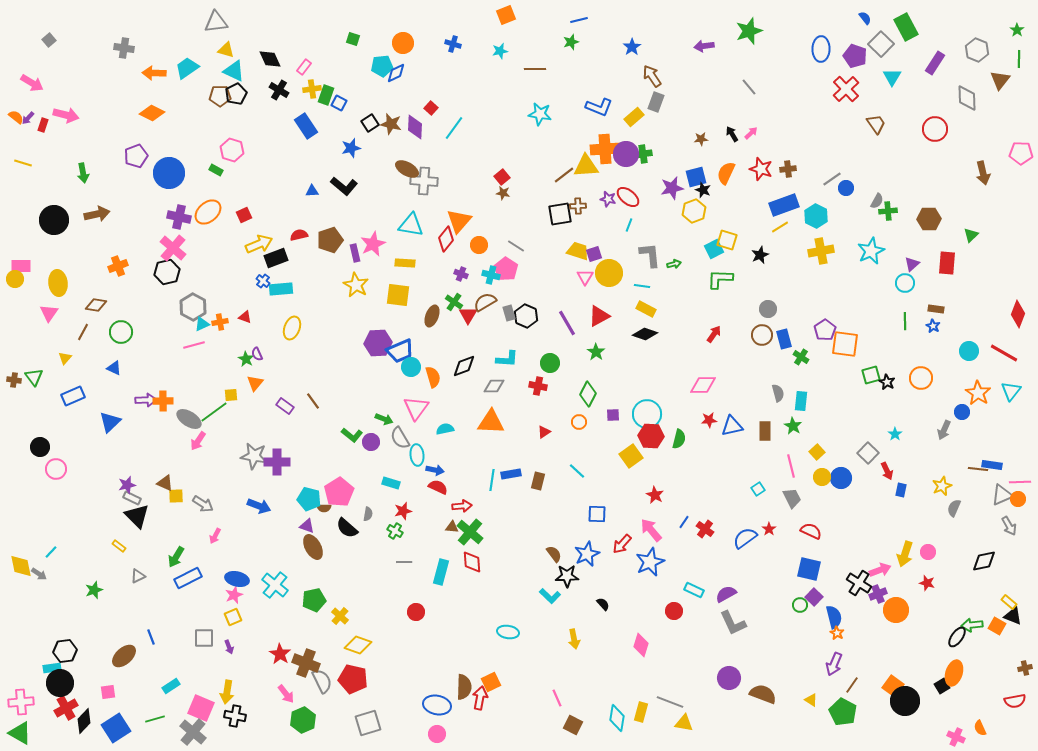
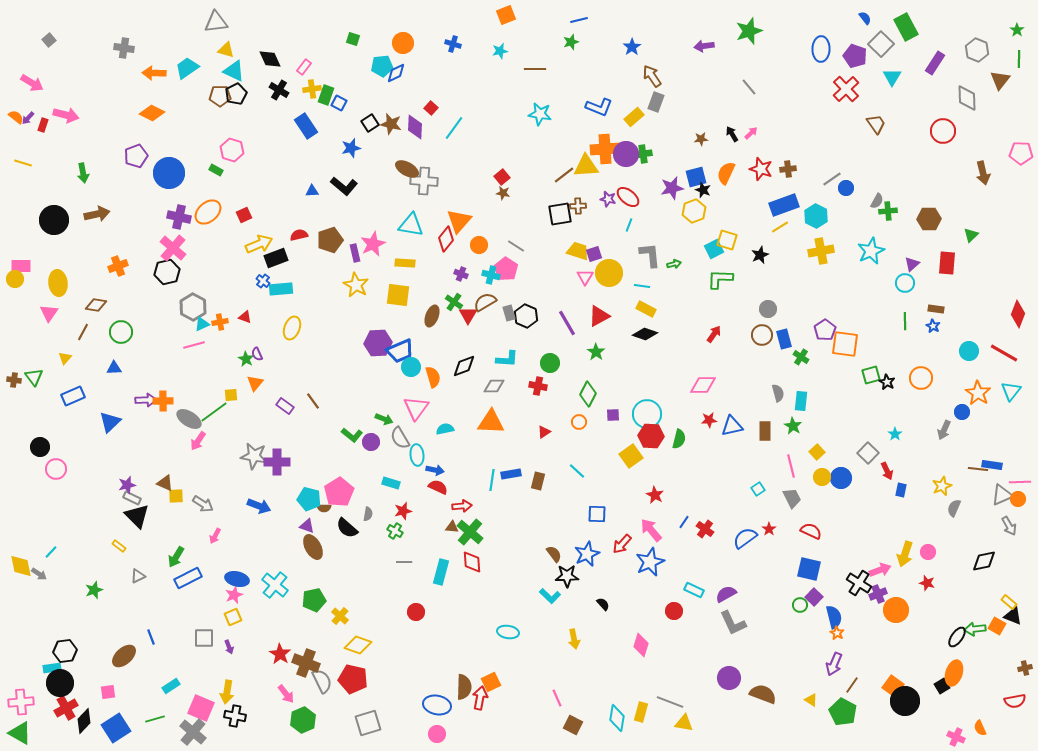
red circle at (935, 129): moved 8 px right, 2 px down
blue triangle at (114, 368): rotated 28 degrees counterclockwise
green arrow at (972, 625): moved 3 px right, 4 px down
